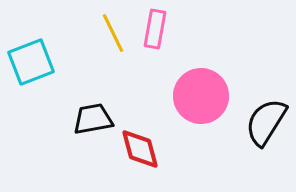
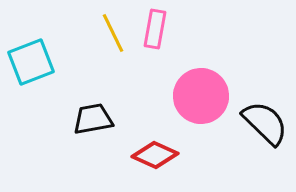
black semicircle: moved 1 px left, 1 px down; rotated 102 degrees clockwise
red diamond: moved 15 px right, 6 px down; rotated 51 degrees counterclockwise
